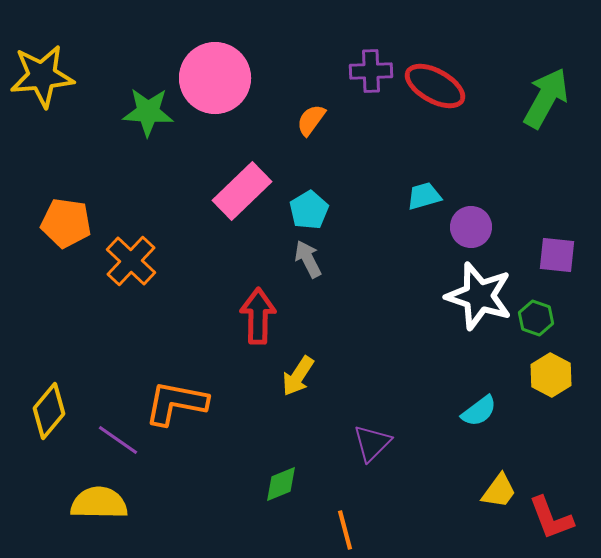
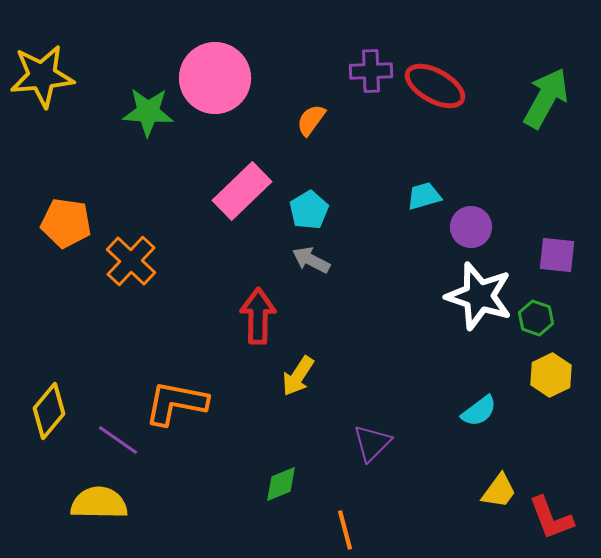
gray arrow: moved 3 px right, 1 px down; rotated 36 degrees counterclockwise
yellow hexagon: rotated 6 degrees clockwise
